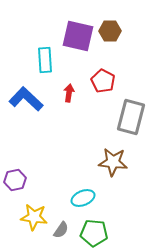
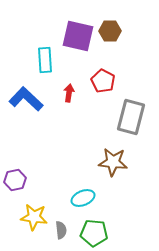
gray semicircle: rotated 42 degrees counterclockwise
